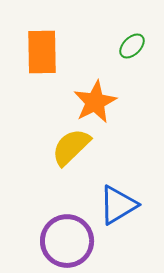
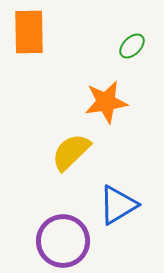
orange rectangle: moved 13 px left, 20 px up
orange star: moved 11 px right; rotated 18 degrees clockwise
yellow semicircle: moved 5 px down
purple circle: moved 4 px left
